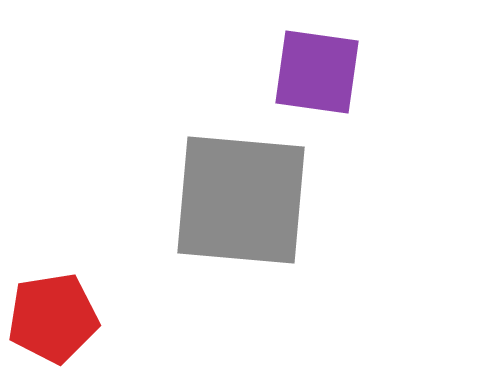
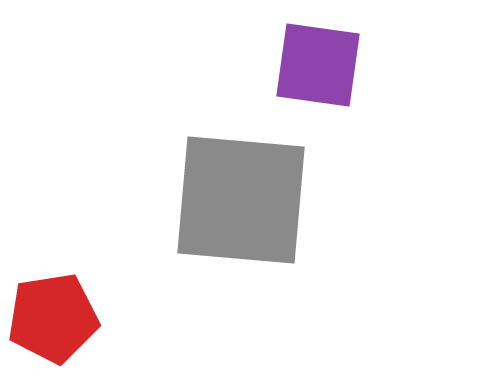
purple square: moved 1 px right, 7 px up
